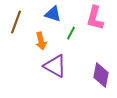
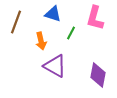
purple diamond: moved 3 px left
